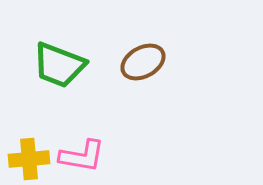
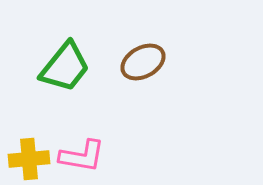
green trapezoid: moved 6 px right, 2 px down; rotated 72 degrees counterclockwise
